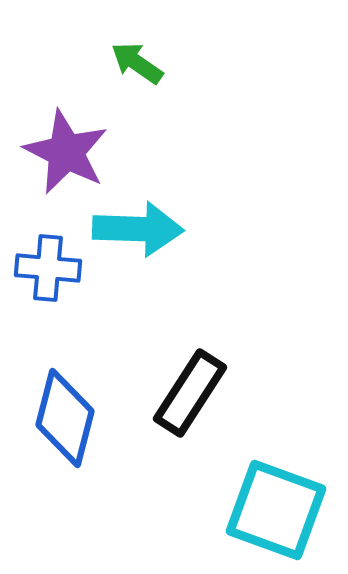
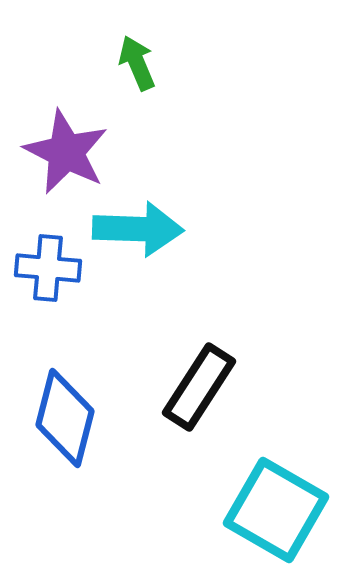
green arrow: rotated 32 degrees clockwise
black rectangle: moved 9 px right, 6 px up
cyan square: rotated 10 degrees clockwise
